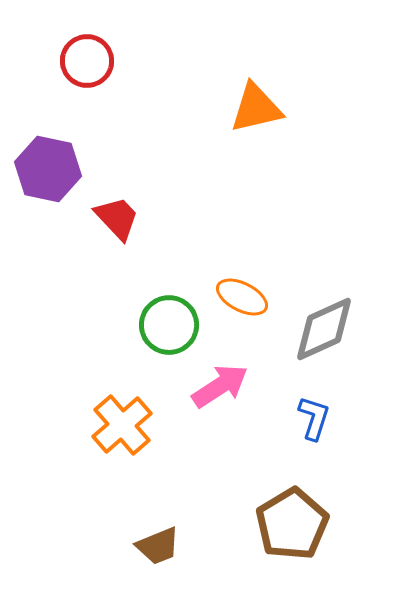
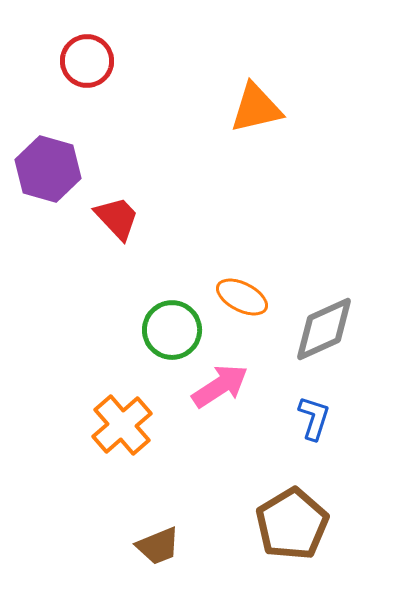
purple hexagon: rotated 4 degrees clockwise
green circle: moved 3 px right, 5 px down
